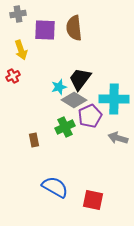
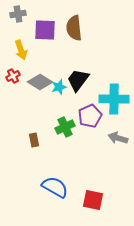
black trapezoid: moved 2 px left, 1 px down
gray diamond: moved 34 px left, 18 px up
